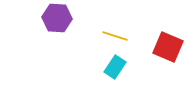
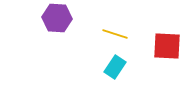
yellow line: moved 2 px up
red square: moved 1 px left, 1 px up; rotated 20 degrees counterclockwise
